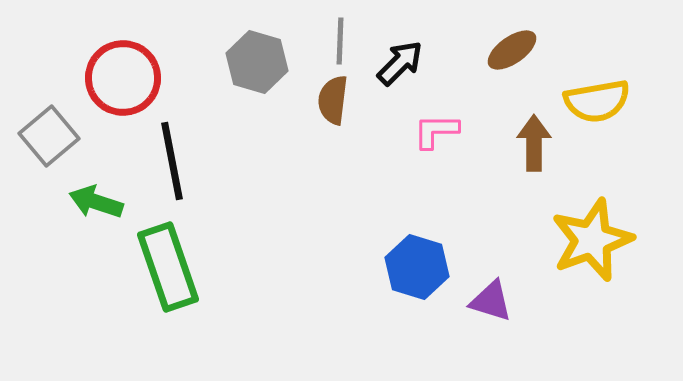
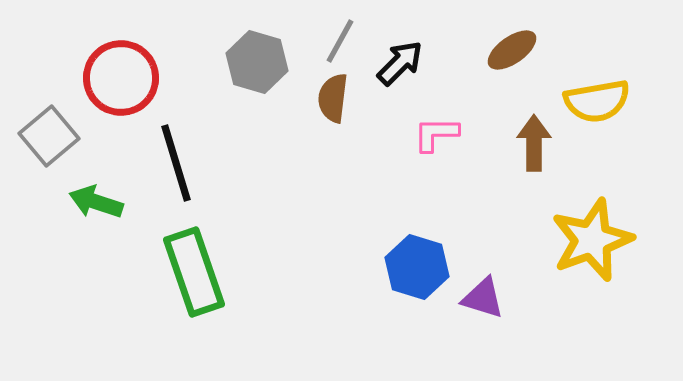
gray line: rotated 27 degrees clockwise
red circle: moved 2 px left
brown semicircle: moved 2 px up
pink L-shape: moved 3 px down
black line: moved 4 px right, 2 px down; rotated 6 degrees counterclockwise
green rectangle: moved 26 px right, 5 px down
purple triangle: moved 8 px left, 3 px up
